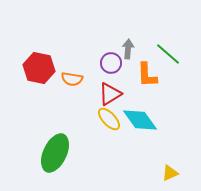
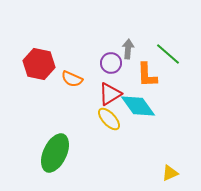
red hexagon: moved 4 px up
orange semicircle: rotated 15 degrees clockwise
cyan diamond: moved 2 px left, 14 px up
